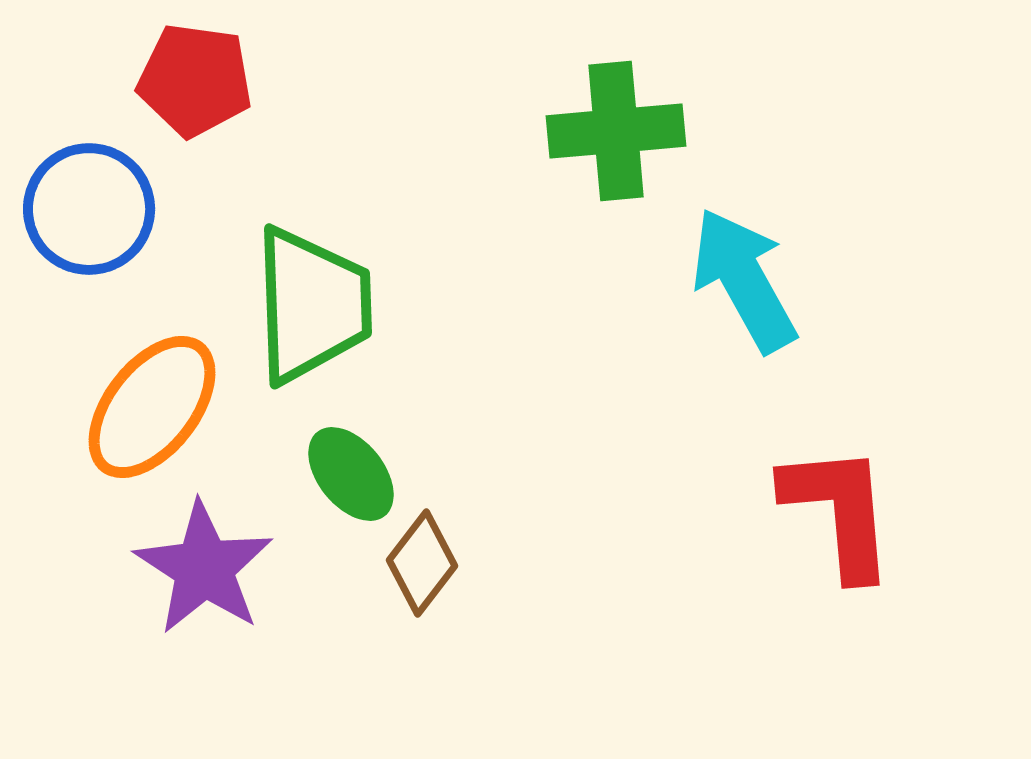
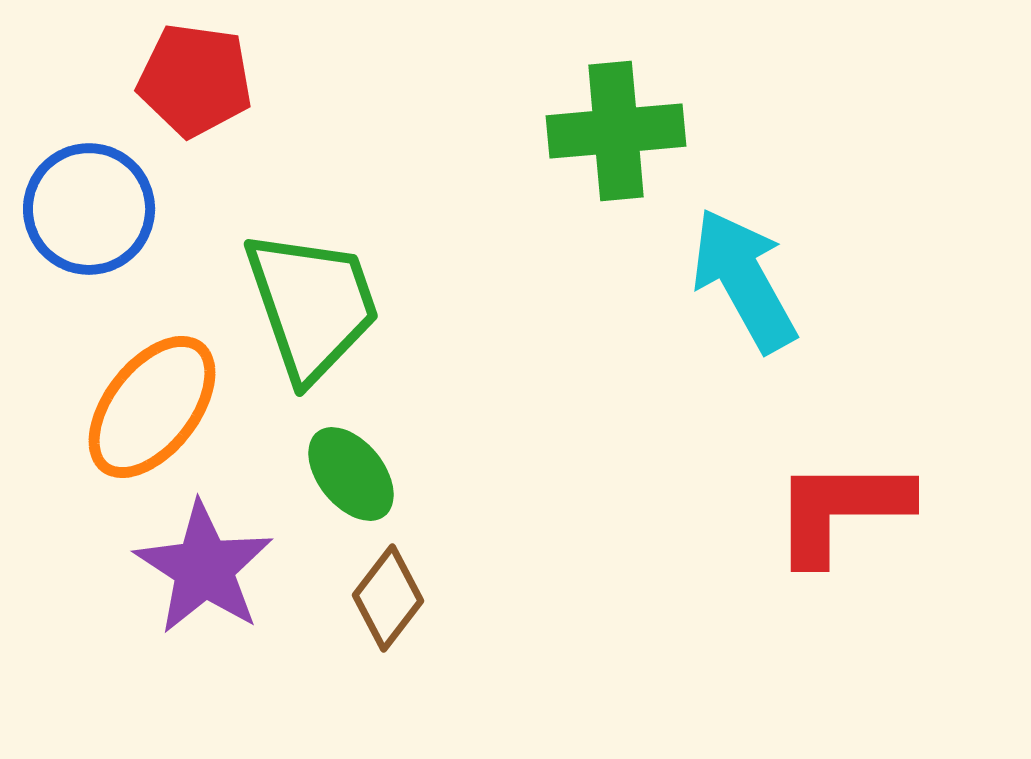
green trapezoid: rotated 17 degrees counterclockwise
red L-shape: moved 2 px right, 1 px up; rotated 85 degrees counterclockwise
brown diamond: moved 34 px left, 35 px down
